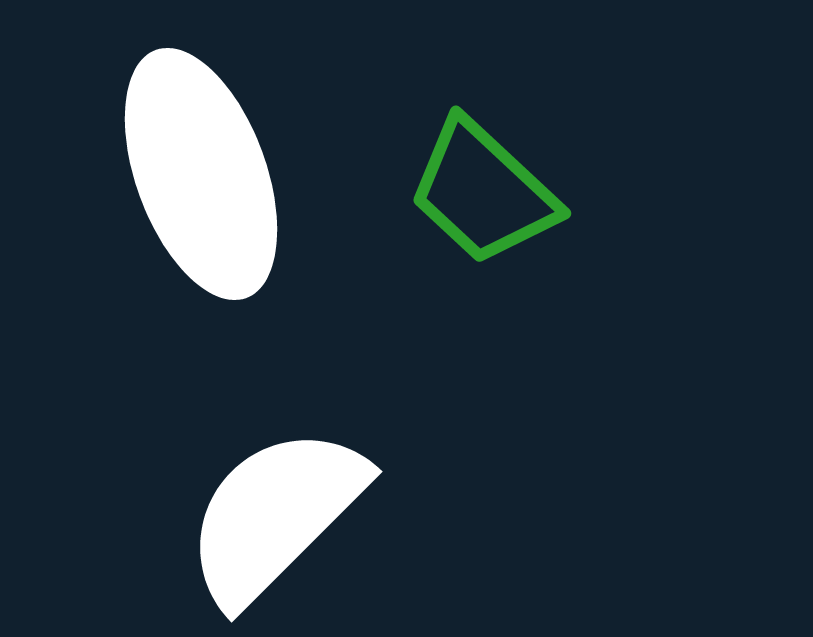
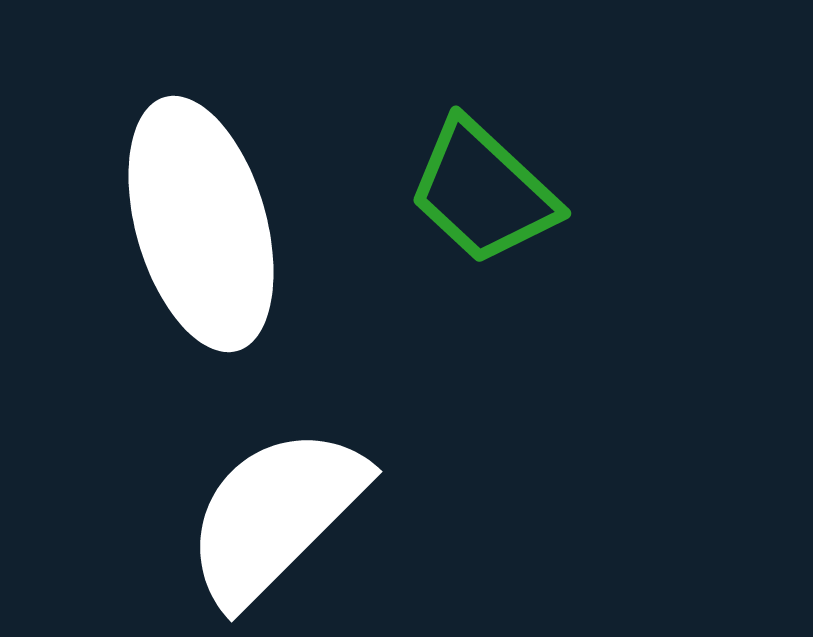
white ellipse: moved 50 px down; rotated 4 degrees clockwise
